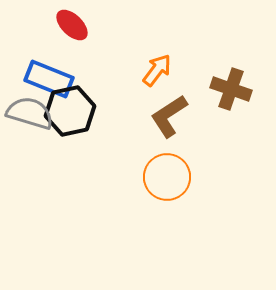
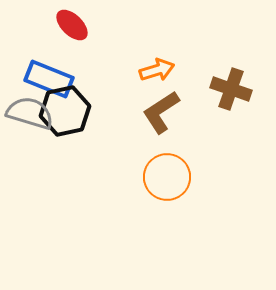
orange arrow: rotated 36 degrees clockwise
black hexagon: moved 5 px left
brown L-shape: moved 8 px left, 4 px up
